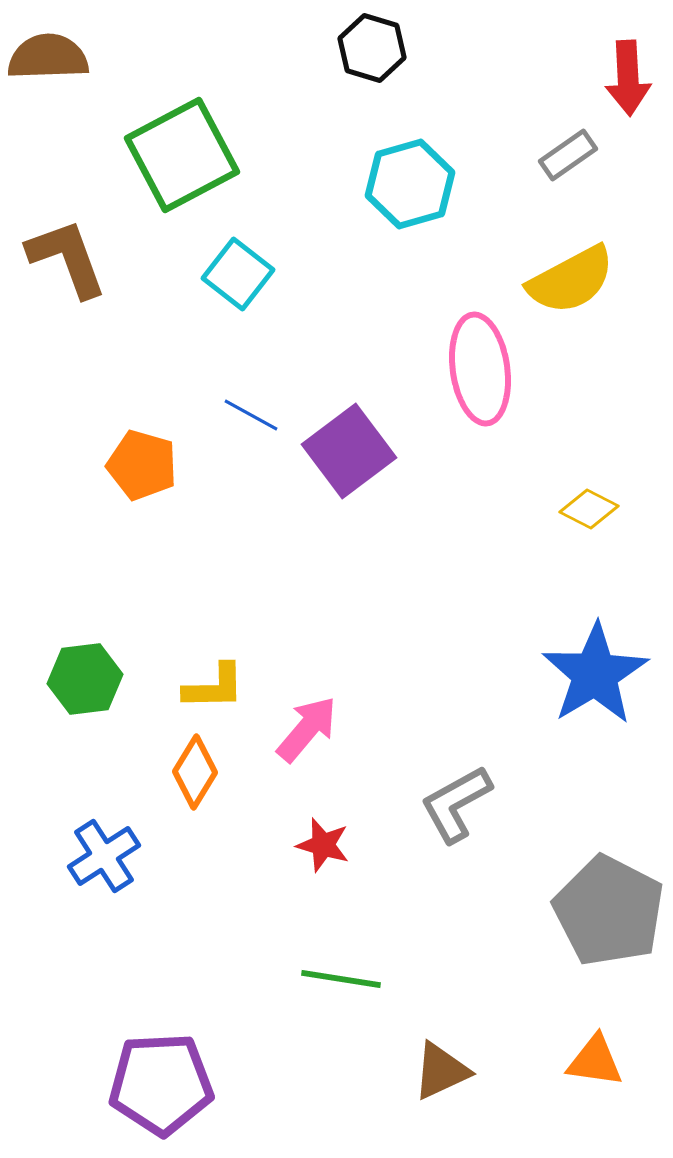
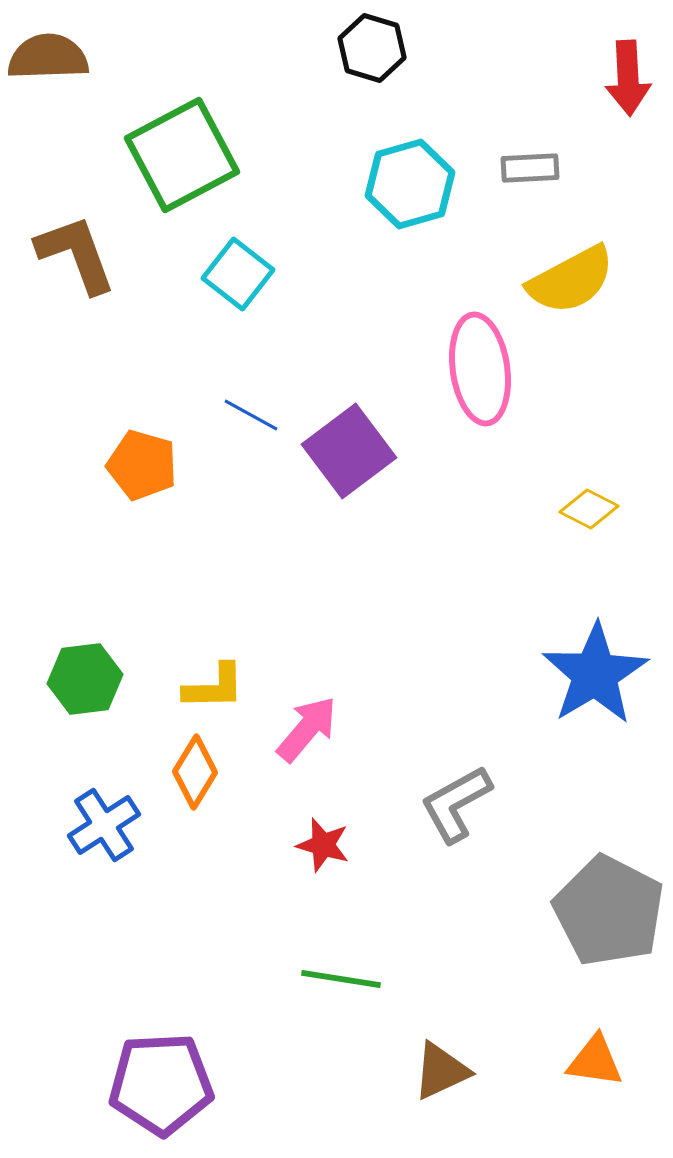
gray rectangle: moved 38 px left, 13 px down; rotated 32 degrees clockwise
brown L-shape: moved 9 px right, 4 px up
blue cross: moved 31 px up
